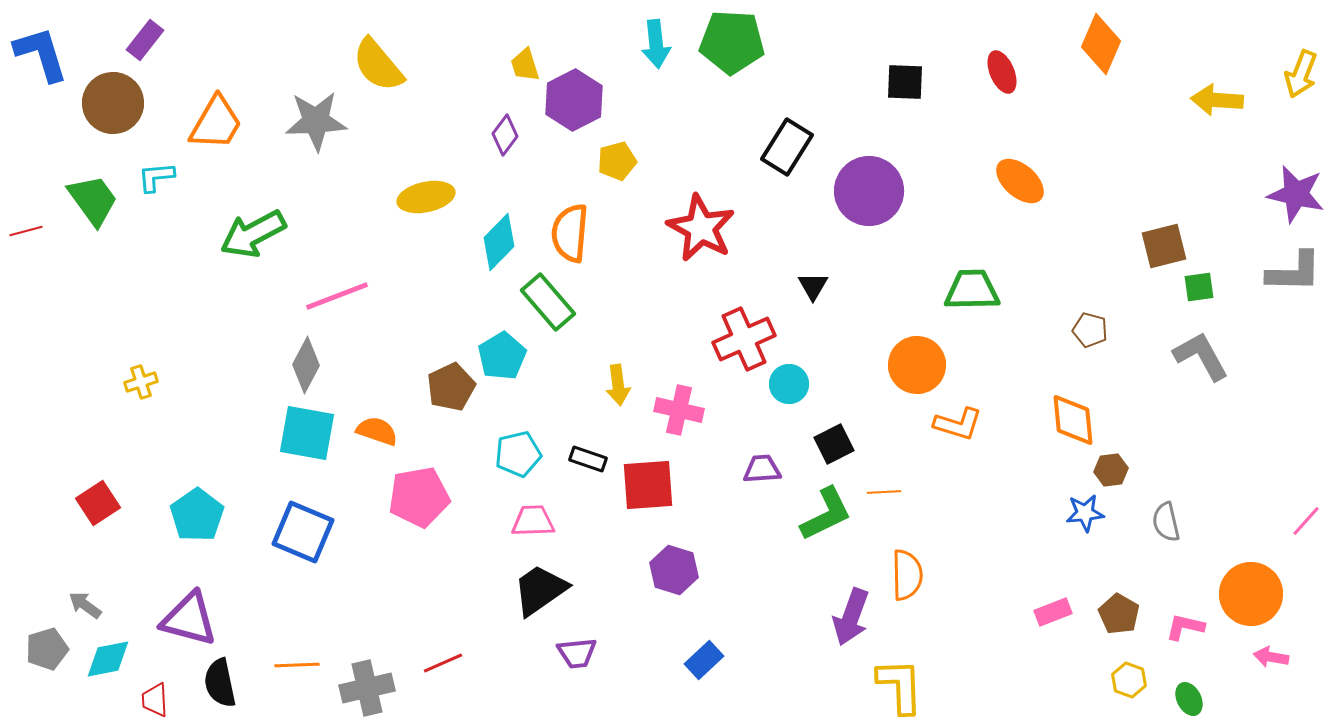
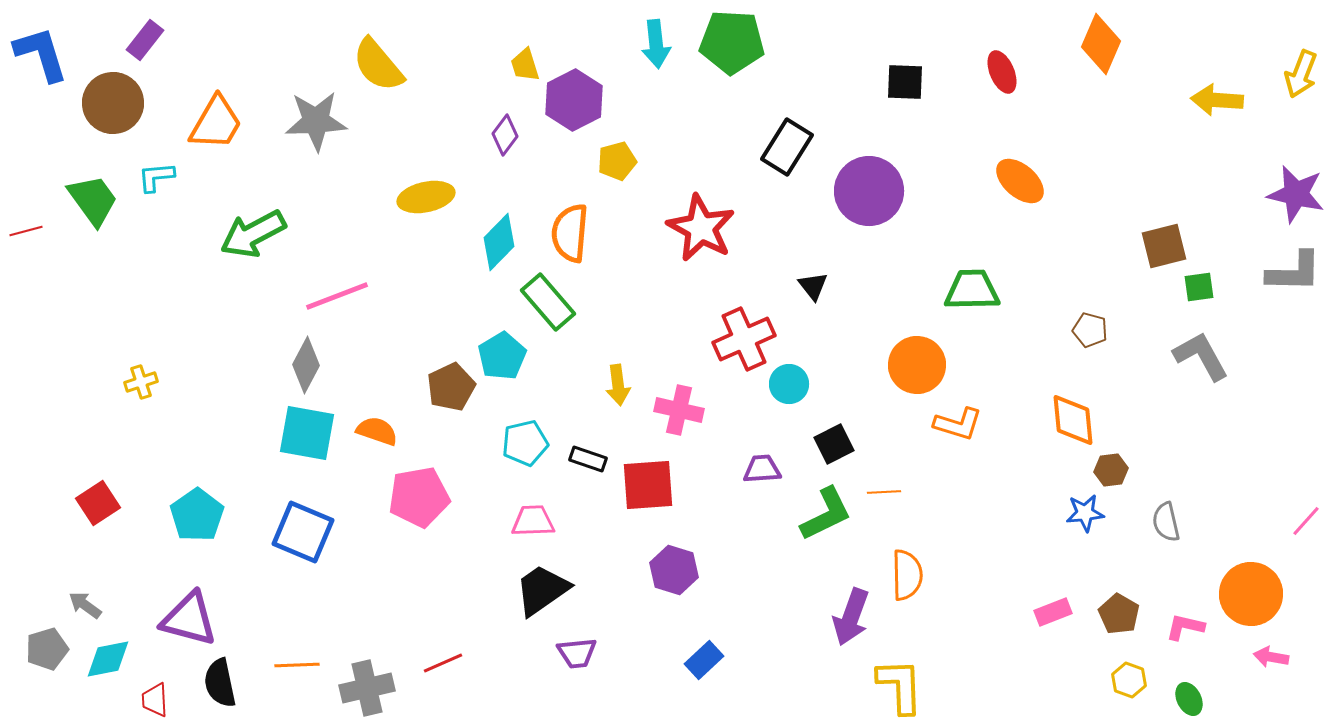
black triangle at (813, 286): rotated 8 degrees counterclockwise
cyan pentagon at (518, 454): moved 7 px right, 11 px up
black trapezoid at (540, 590): moved 2 px right
